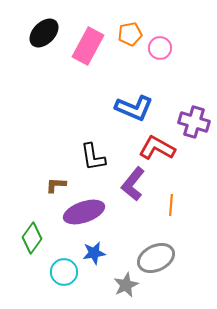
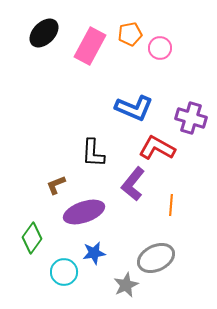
pink rectangle: moved 2 px right
purple cross: moved 3 px left, 4 px up
black L-shape: moved 4 px up; rotated 12 degrees clockwise
brown L-shape: rotated 25 degrees counterclockwise
